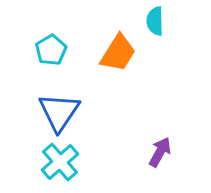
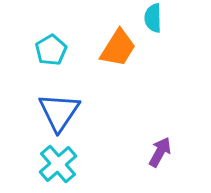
cyan semicircle: moved 2 px left, 3 px up
orange trapezoid: moved 5 px up
cyan cross: moved 2 px left, 2 px down
